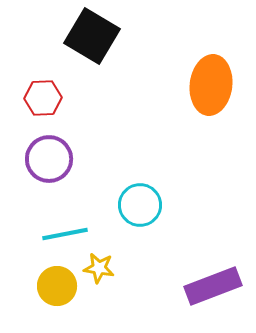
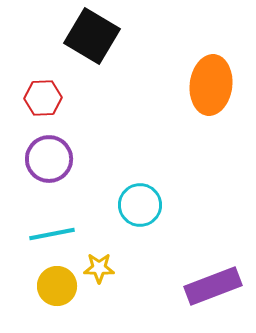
cyan line: moved 13 px left
yellow star: rotated 8 degrees counterclockwise
